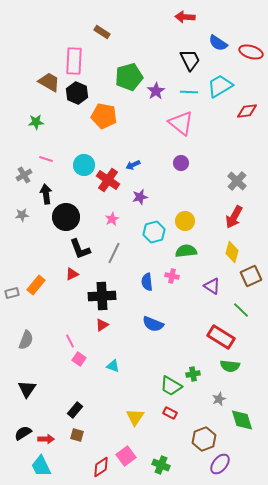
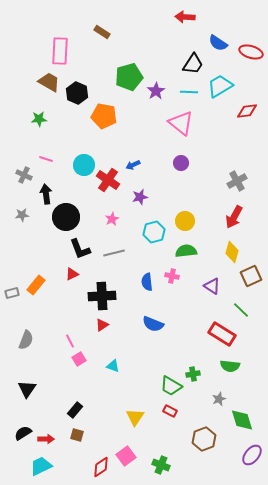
black trapezoid at (190, 60): moved 3 px right, 4 px down; rotated 60 degrees clockwise
pink rectangle at (74, 61): moved 14 px left, 10 px up
green star at (36, 122): moved 3 px right, 3 px up
gray cross at (24, 175): rotated 35 degrees counterclockwise
gray cross at (237, 181): rotated 18 degrees clockwise
gray line at (114, 253): rotated 50 degrees clockwise
red rectangle at (221, 337): moved 1 px right, 3 px up
pink square at (79, 359): rotated 24 degrees clockwise
red rectangle at (170, 413): moved 2 px up
purple ellipse at (220, 464): moved 32 px right, 9 px up
cyan trapezoid at (41, 466): rotated 90 degrees clockwise
